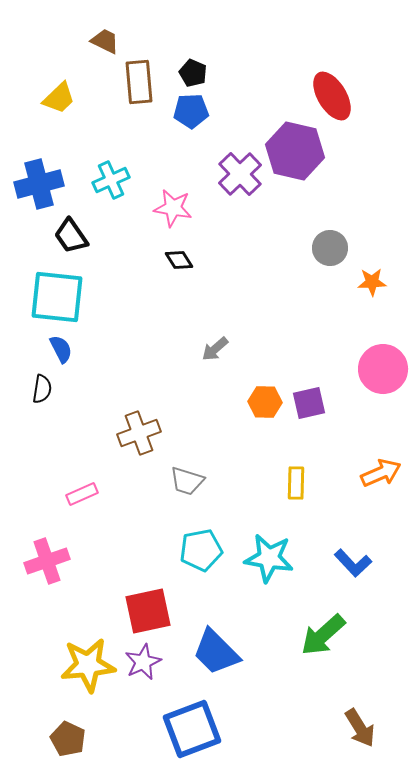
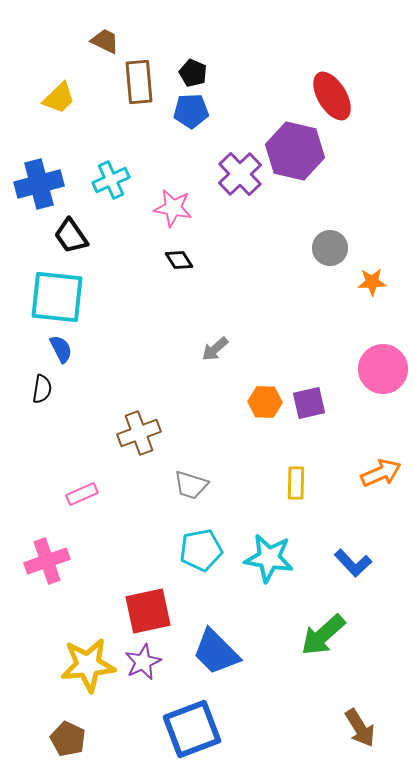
gray trapezoid: moved 4 px right, 4 px down
